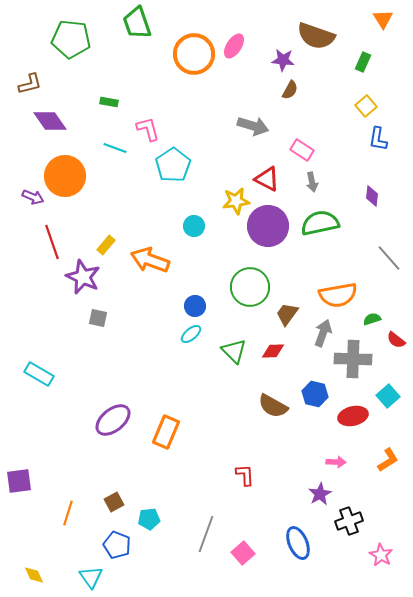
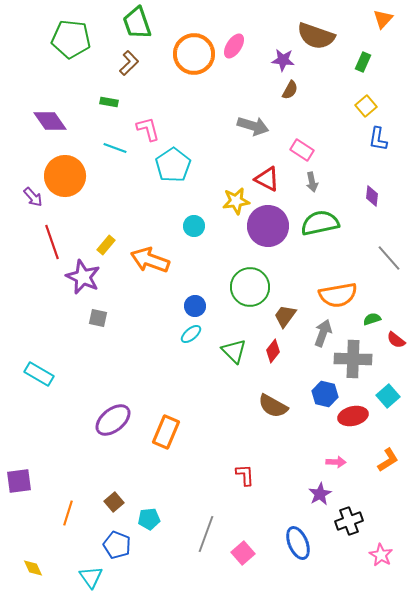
orange triangle at (383, 19): rotated 15 degrees clockwise
brown L-shape at (30, 84): moved 99 px right, 21 px up; rotated 30 degrees counterclockwise
purple arrow at (33, 197): rotated 25 degrees clockwise
brown trapezoid at (287, 314): moved 2 px left, 2 px down
red diamond at (273, 351): rotated 50 degrees counterclockwise
blue hexagon at (315, 394): moved 10 px right
brown square at (114, 502): rotated 12 degrees counterclockwise
yellow diamond at (34, 575): moved 1 px left, 7 px up
